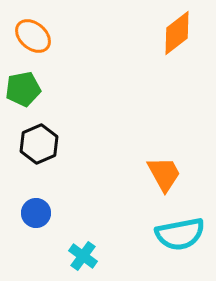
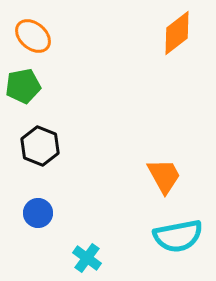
green pentagon: moved 3 px up
black hexagon: moved 1 px right, 2 px down; rotated 15 degrees counterclockwise
orange trapezoid: moved 2 px down
blue circle: moved 2 px right
cyan semicircle: moved 2 px left, 2 px down
cyan cross: moved 4 px right, 2 px down
